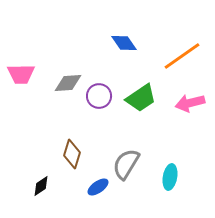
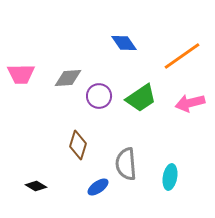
gray diamond: moved 5 px up
brown diamond: moved 6 px right, 9 px up
gray semicircle: rotated 36 degrees counterclockwise
black diamond: moved 5 px left; rotated 65 degrees clockwise
